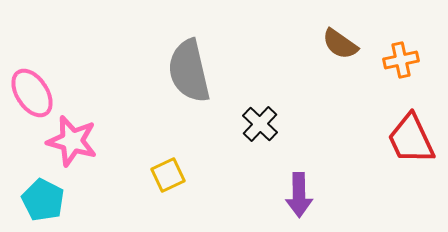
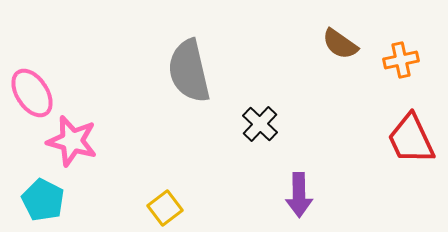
yellow square: moved 3 px left, 33 px down; rotated 12 degrees counterclockwise
